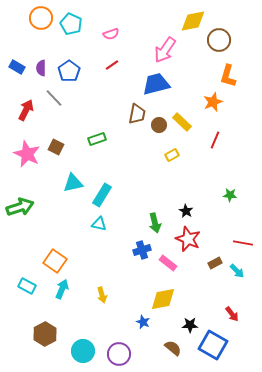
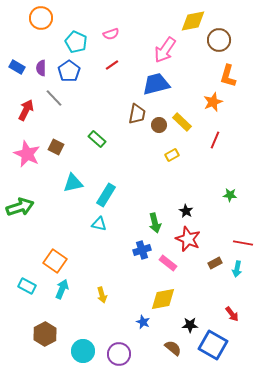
cyan pentagon at (71, 24): moved 5 px right, 18 px down
green rectangle at (97, 139): rotated 60 degrees clockwise
cyan rectangle at (102, 195): moved 4 px right
cyan arrow at (237, 271): moved 2 px up; rotated 56 degrees clockwise
